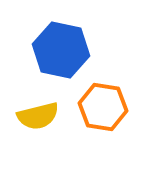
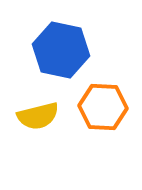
orange hexagon: rotated 6 degrees counterclockwise
